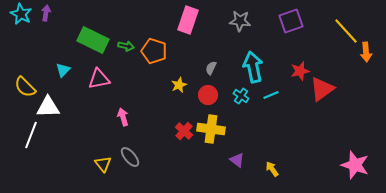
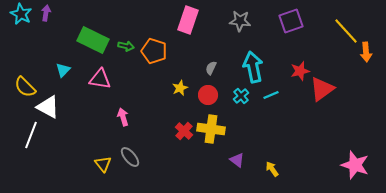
pink triangle: moved 1 px right; rotated 20 degrees clockwise
yellow star: moved 1 px right, 3 px down
cyan cross: rotated 14 degrees clockwise
white triangle: rotated 30 degrees clockwise
